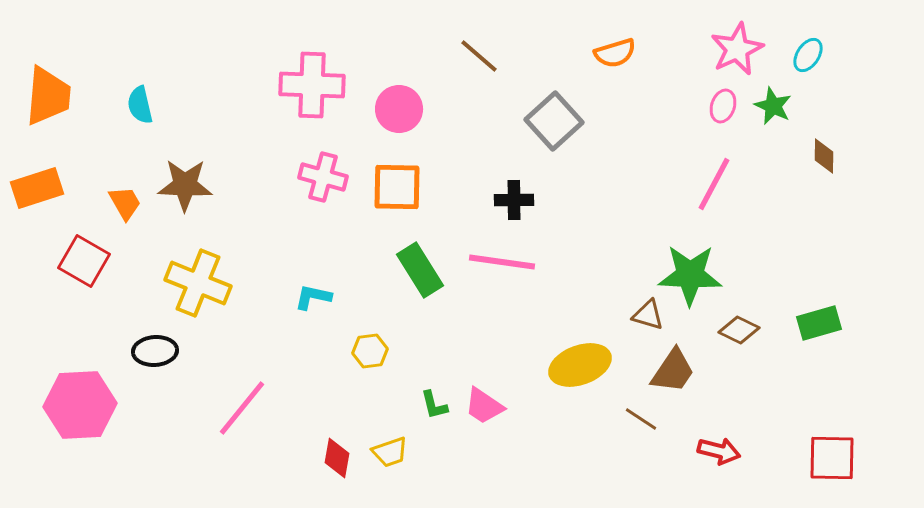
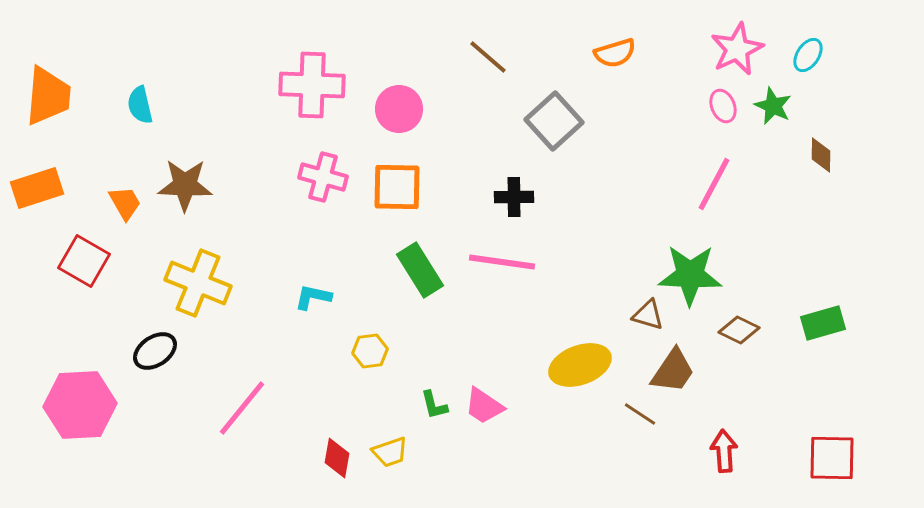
brown line at (479, 56): moved 9 px right, 1 px down
pink ellipse at (723, 106): rotated 40 degrees counterclockwise
brown diamond at (824, 156): moved 3 px left, 1 px up
black cross at (514, 200): moved 3 px up
green rectangle at (819, 323): moved 4 px right
black ellipse at (155, 351): rotated 30 degrees counterclockwise
brown line at (641, 419): moved 1 px left, 5 px up
red arrow at (719, 451): moved 5 px right; rotated 108 degrees counterclockwise
